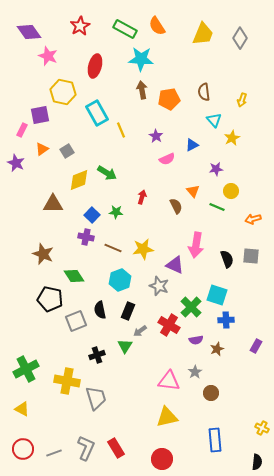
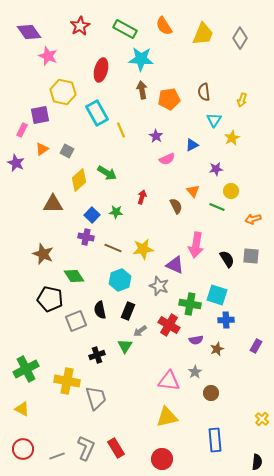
orange semicircle at (157, 26): moved 7 px right
red ellipse at (95, 66): moved 6 px right, 4 px down
cyan triangle at (214, 120): rotated 14 degrees clockwise
gray square at (67, 151): rotated 32 degrees counterclockwise
yellow diamond at (79, 180): rotated 20 degrees counterclockwise
black semicircle at (227, 259): rotated 12 degrees counterclockwise
green cross at (191, 307): moved 1 px left, 3 px up; rotated 35 degrees counterclockwise
yellow cross at (262, 428): moved 9 px up; rotated 16 degrees clockwise
gray line at (54, 453): moved 3 px right, 3 px down
